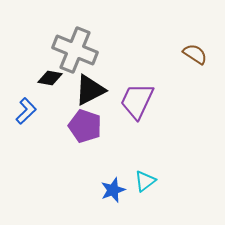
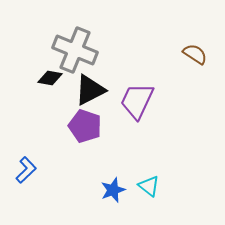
blue L-shape: moved 59 px down
cyan triangle: moved 4 px right, 5 px down; rotated 45 degrees counterclockwise
